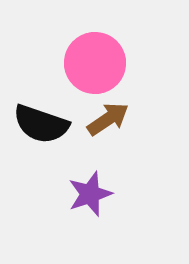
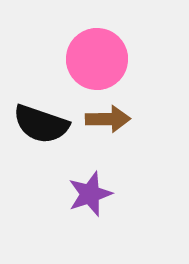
pink circle: moved 2 px right, 4 px up
brown arrow: rotated 33 degrees clockwise
